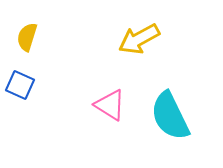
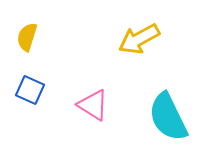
blue square: moved 10 px right, 5 px down
pink triangle: moved 17 px left
cyan semicircle: moved 2 px left, 1 px down
